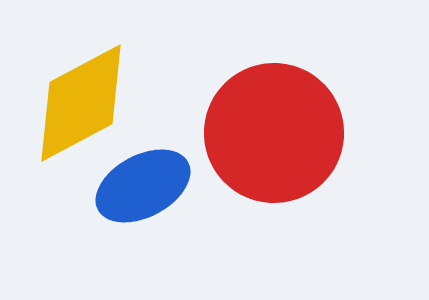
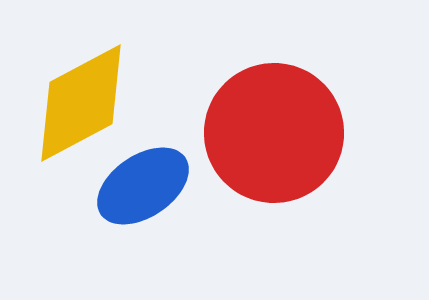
blue ellipse: rotated 6 degrees counterclockwise
